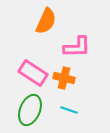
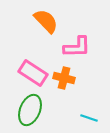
orange semicircle: rotated 68 degrees counterclockwise
cyan line: moved 20 px right, 8 px down
